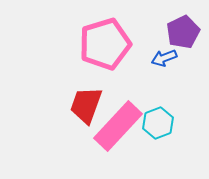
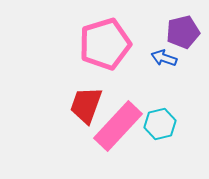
purple pentagon: rotated 12 degrees clockwise
blue arrow: rotated 40 degrees clockwise
cyan hexagon: moved 2 px right, 1 px down; rotated 8 degrees clockwise
